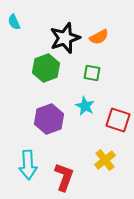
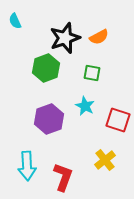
cyan semicircle: moved 1 px right, 1 px up
cyan arrow: moved 1 px left, 1 px down
red L-shape: moved 1 px left
